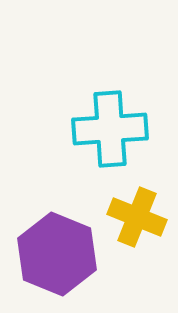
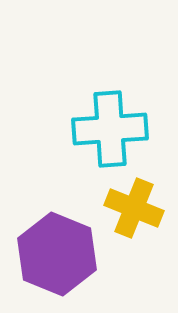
yellow cross: moved 3 px left, 9 px up
